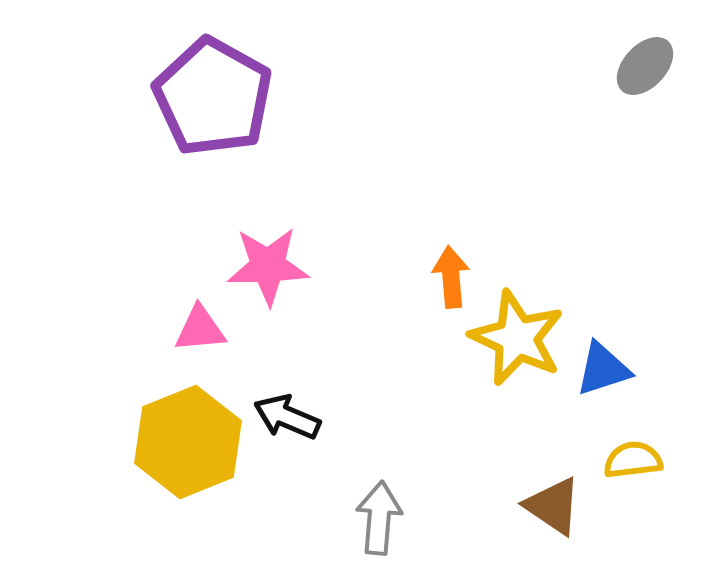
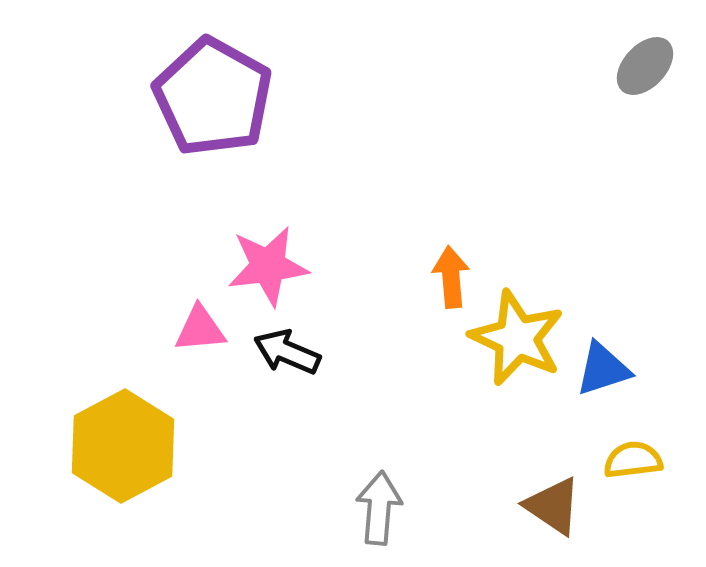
pink star: rotated 6 degrees counterclockwise
black arrow: moved 65 px up
yellow hexagon: moved 65 px left, 4 px down; rotated 6 degrees counterclockwise
gray arrow: moved 10 px up
